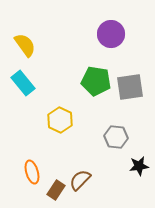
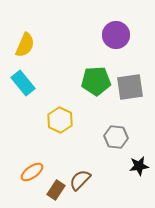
purple circle: moved 5 px right, 1 px down
yellow semicircle: rotated 60 degrees clockwise
green pentagon: rotated 12 degrees counterclockwise
orange ellipse: rotated 70 degrees clockwise
